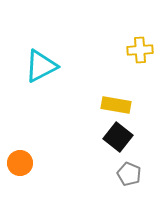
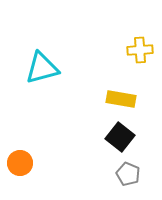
cyan triangle: moved 1 px right, 2 px down; rotated 12 degrees clockwise
yellow rectangle: moved 5 px right, 6 px up
black square: moved 2 px right
gray pentagon: moved 1 px left
